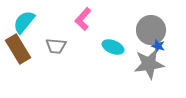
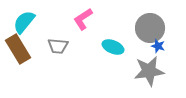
pink L-shape: rotated 15 degrees clockwise
gray circle: moved 1 px left, 2 px up
gray trapezoid: moved 2 px right
gray star: moved 7 px down
